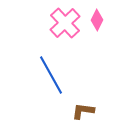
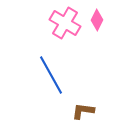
pink cross: rotated 16 degrees counterclockwise
